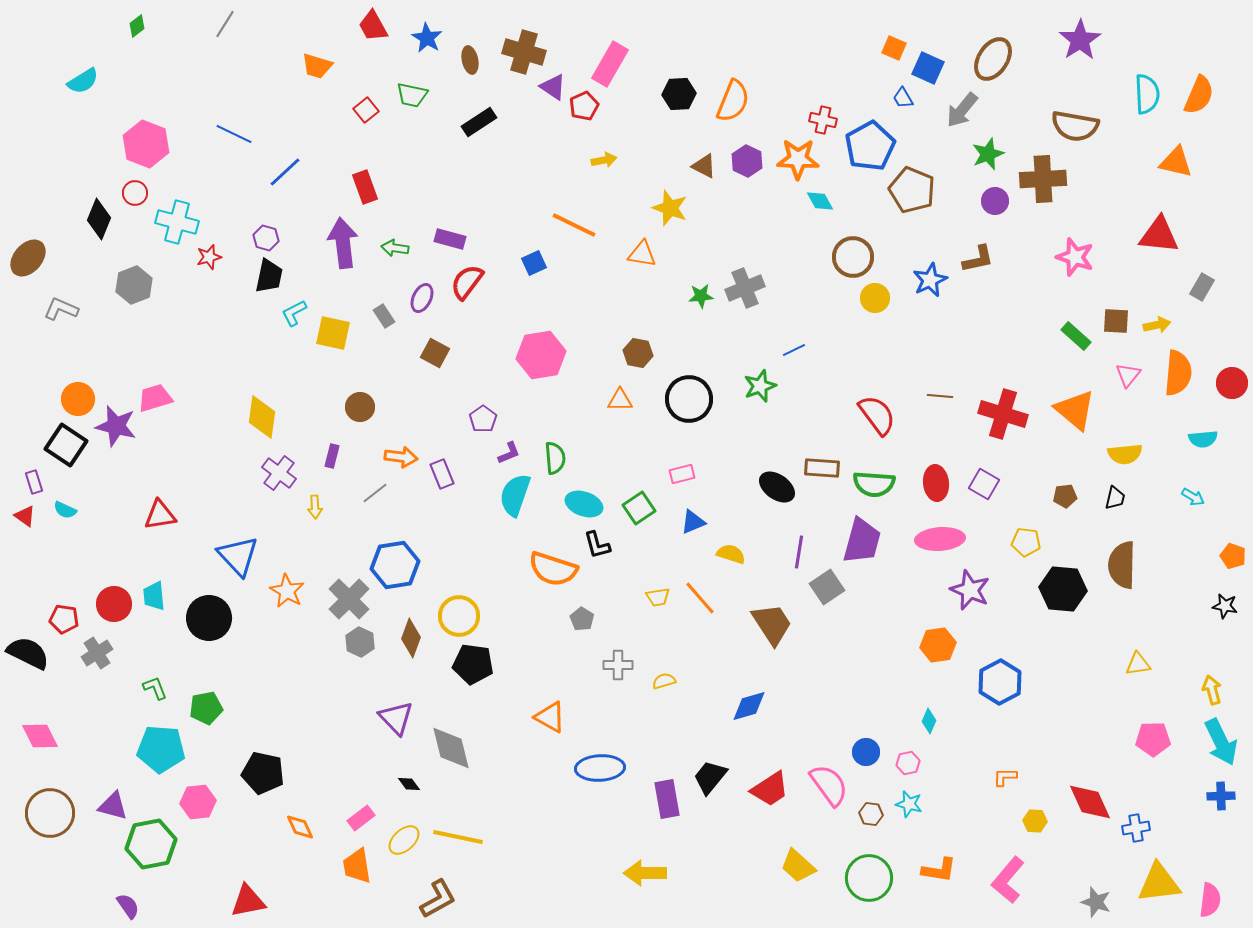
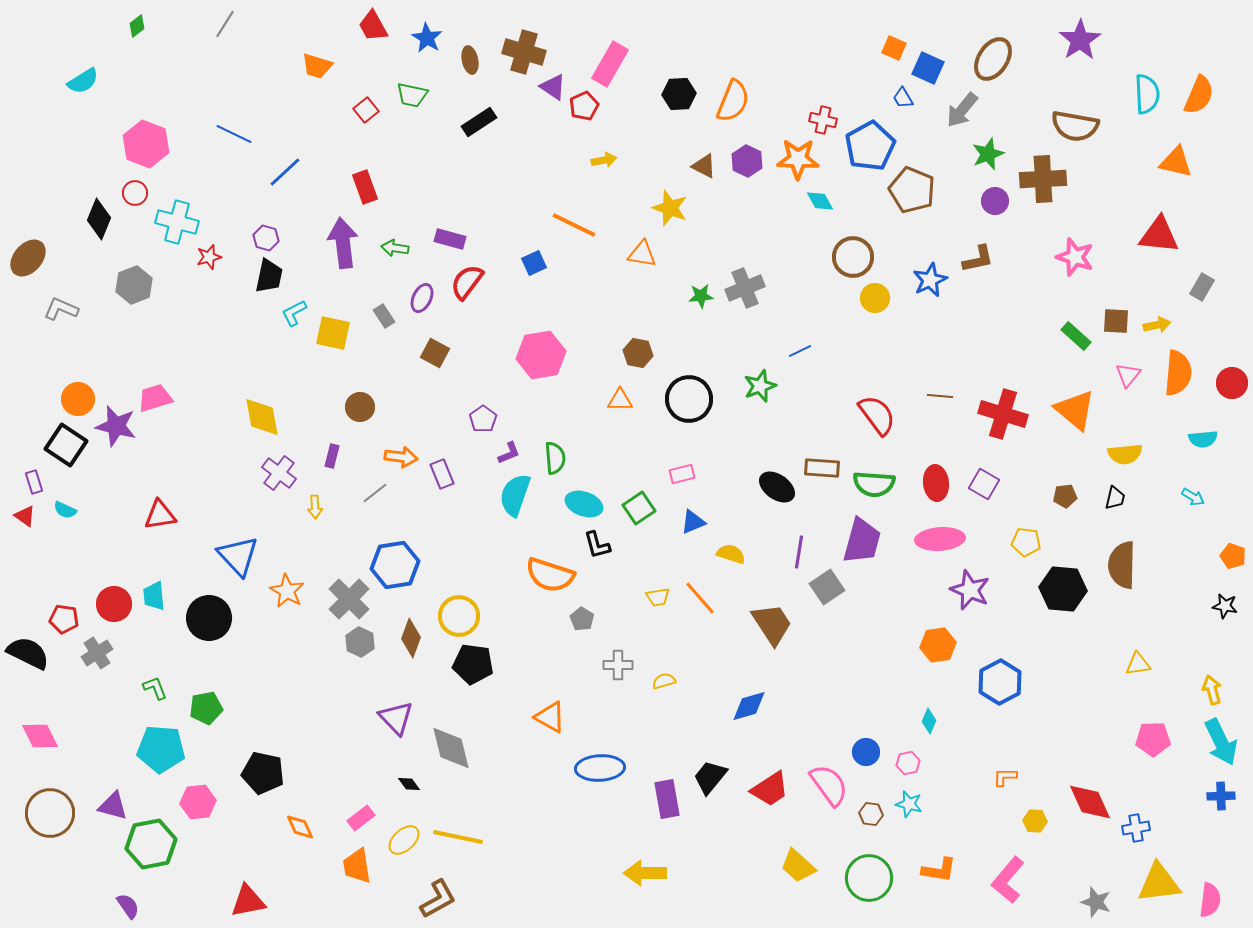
blue line at (794, 350): moved 6 px right, 1 px down
yellow diamond at (262, 417): rotated 18 degrees counterclockwise
orange semicircle at (553, 569): moved 3 px left, 6 px down
